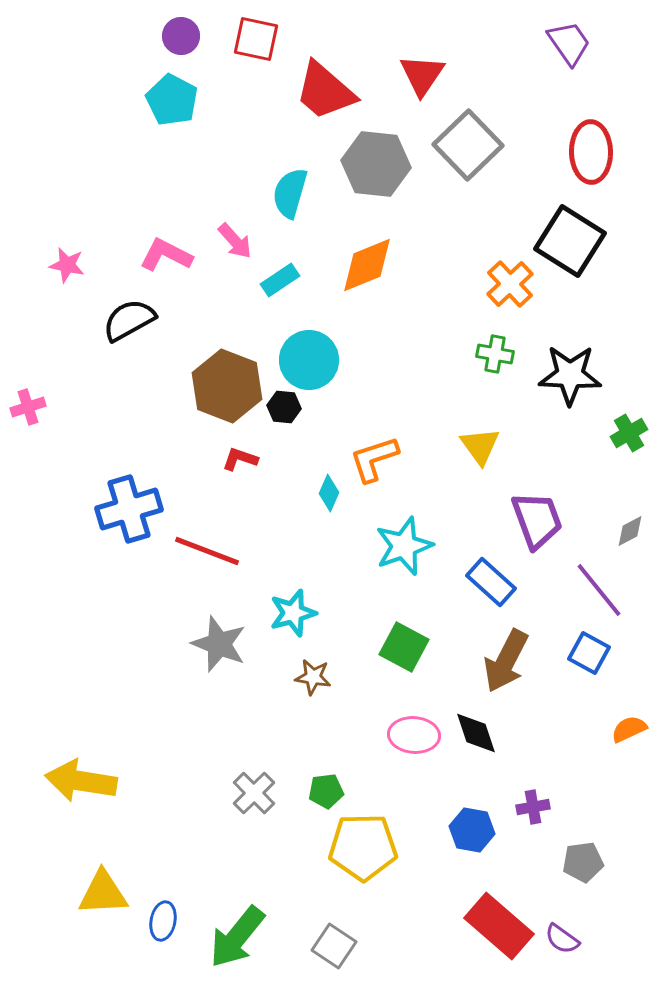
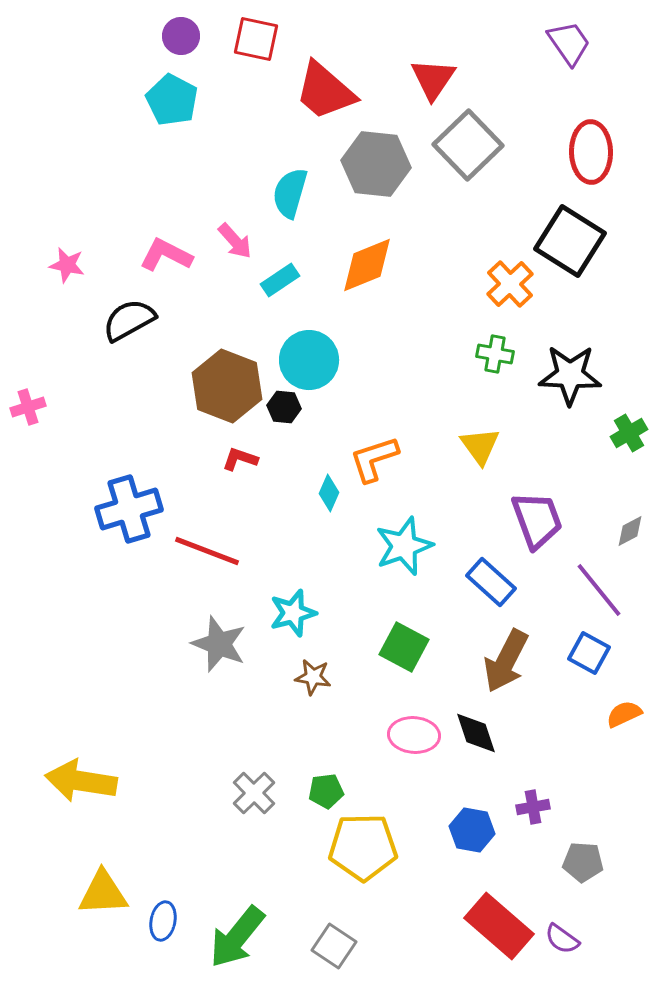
red triangle at (422, 75): moved 11 px right, 4 px down
orange semicircle at (629, 729): moved 5 px left, 15 px up
gray pentagon at (583, 862): rotated 12 degrees clockwise
